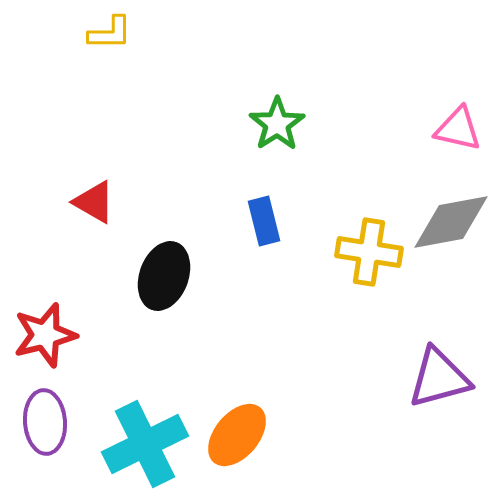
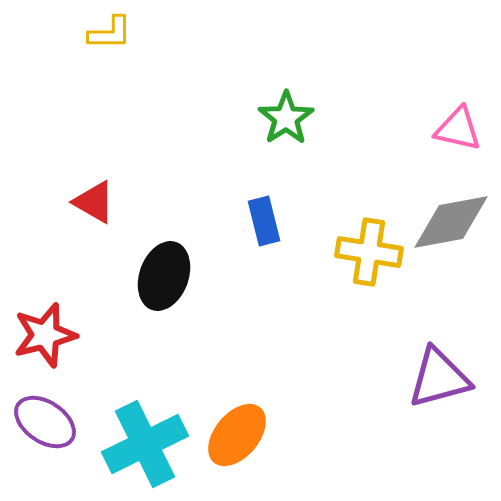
green star: moved 9 px right, 6 px up
purple ellipse: rotated 52 degrees counterclockwise
